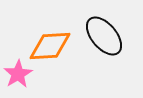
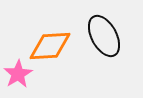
black ellipse: rotated 12 degrees clockwise
